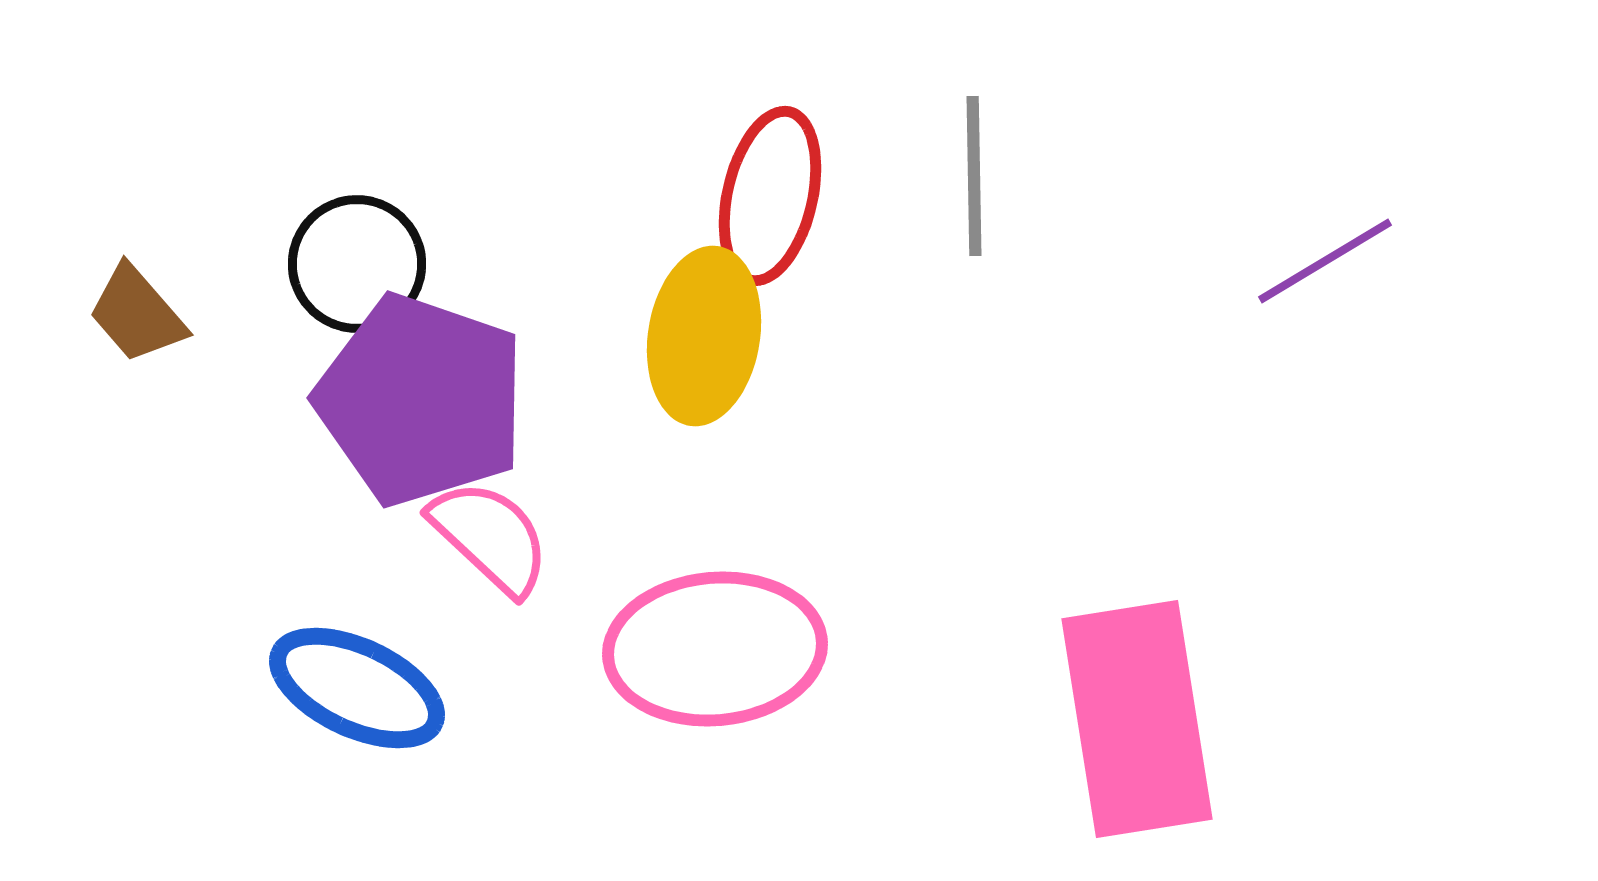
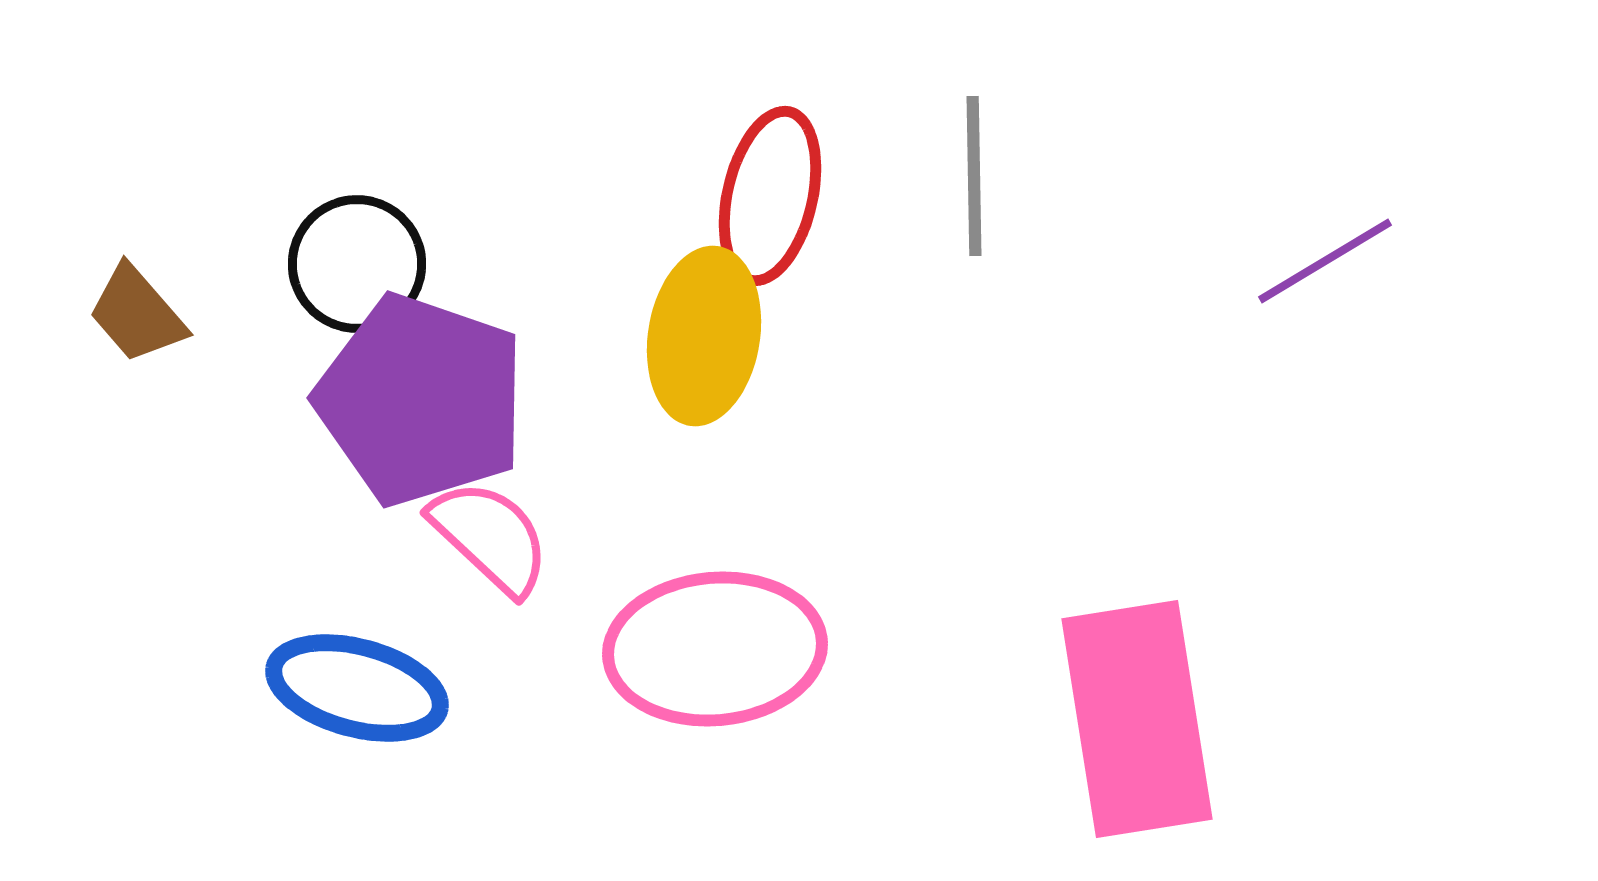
blue ellipse: rotated 10 degrees counterclockwise
